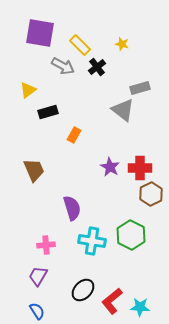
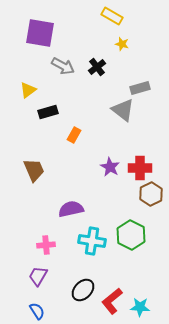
yellow rectangle: moved 32 px right, 29 px up; rotated 15 degrees counterclockwise
purple semicircle: moved 1 px left, 1 px down; rotated 85 degrees counterclockwise
